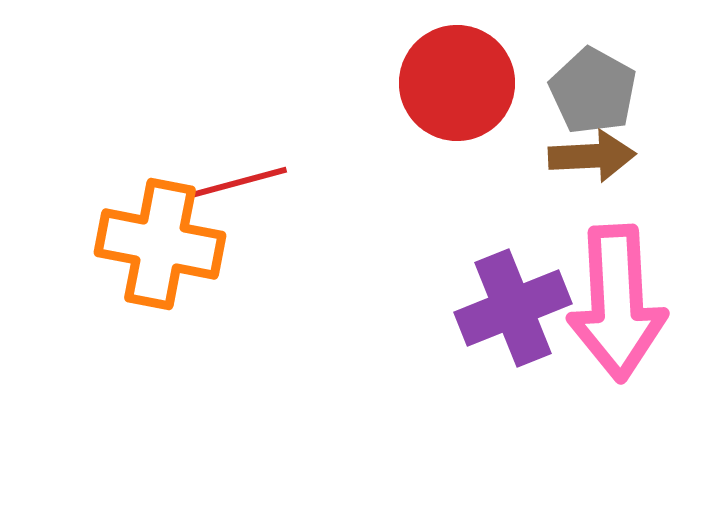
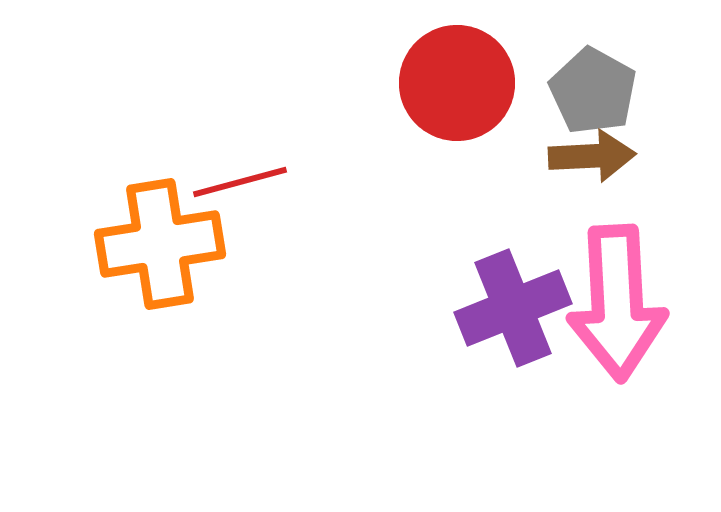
orange cross: rotated 20 degrees counterclockwise
